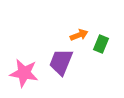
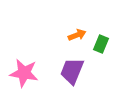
orange arrow: moved 2 px left
purple trapezoid: moved 11 px right, 9 px down
